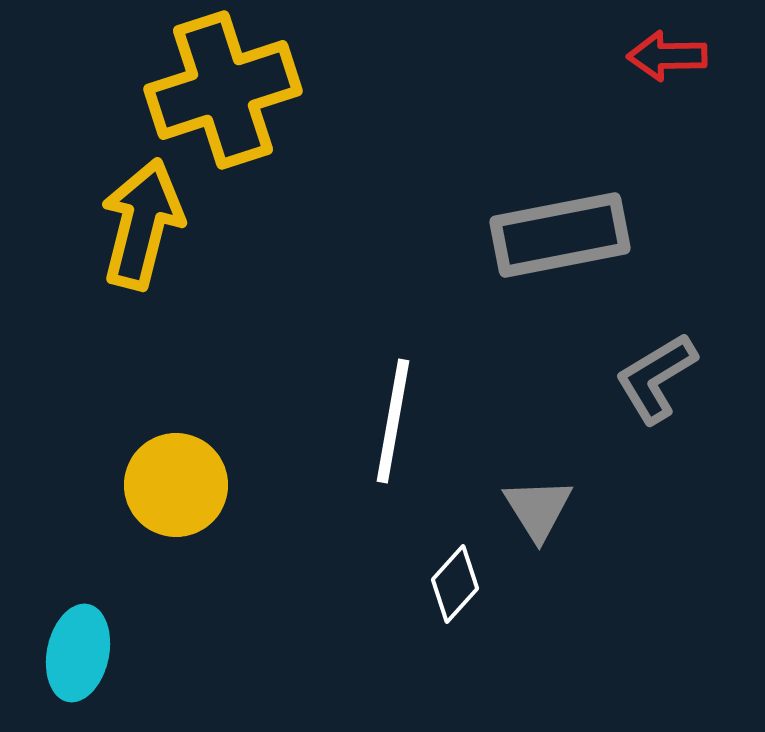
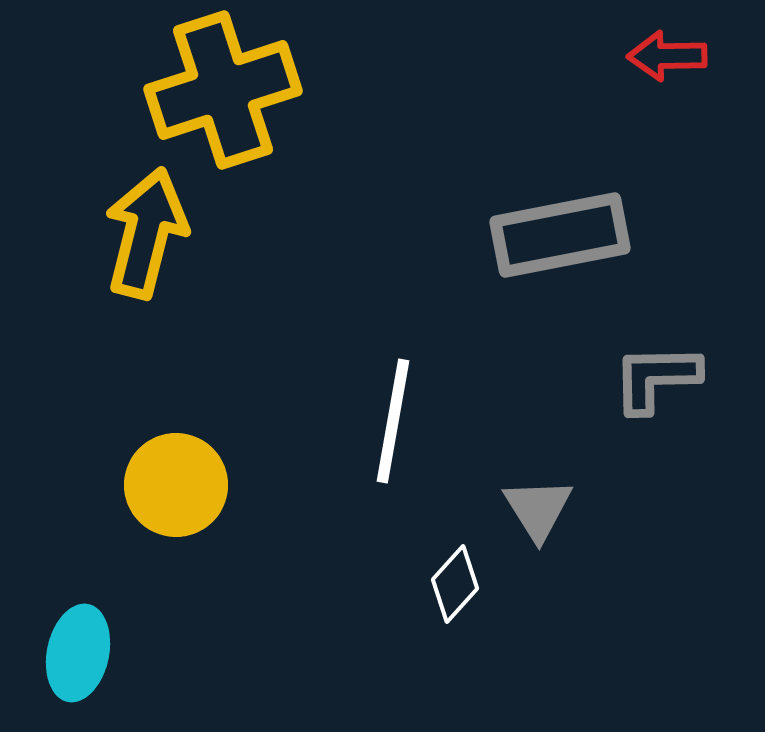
yellow arrow: moved 4 px right, 9 px down
gray L-shape: rotated 30 degrees clockwise
